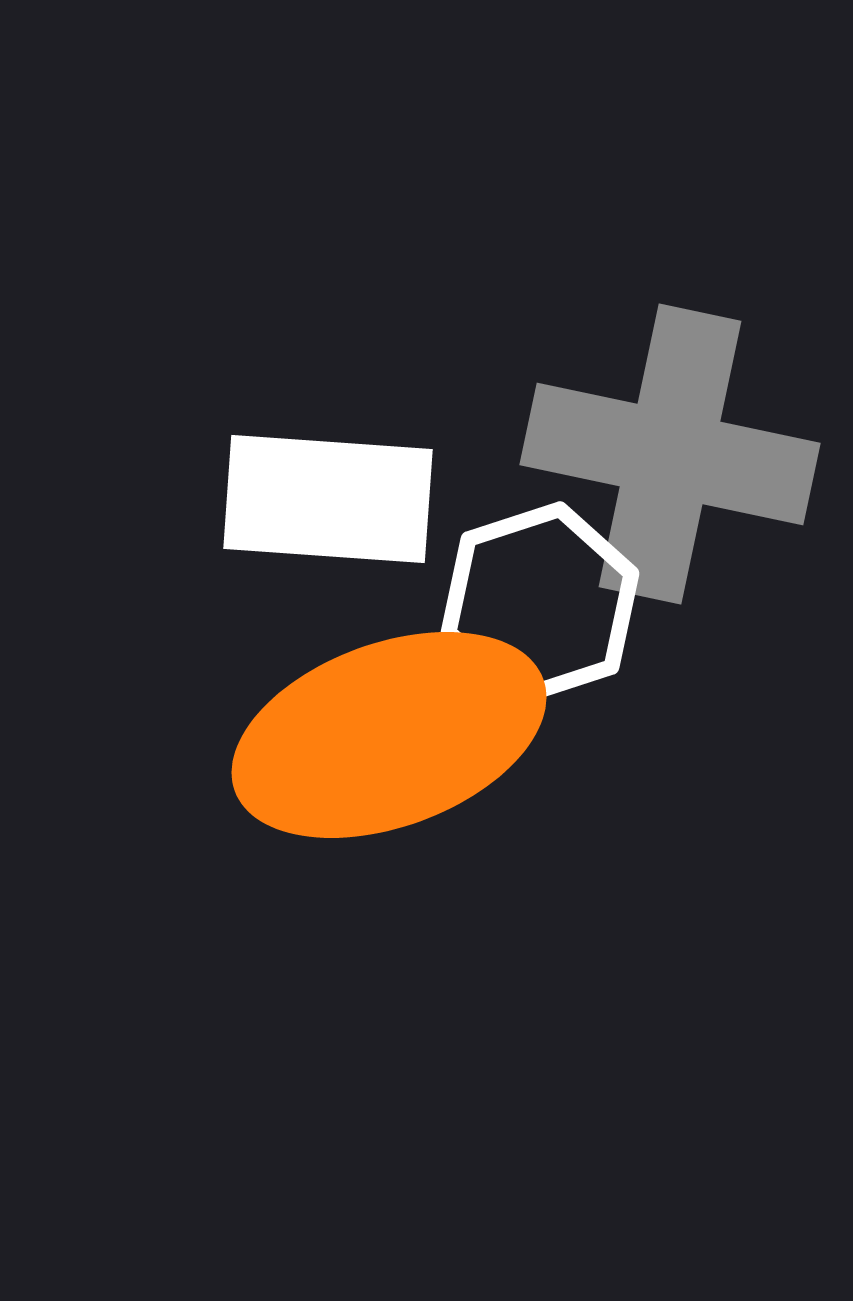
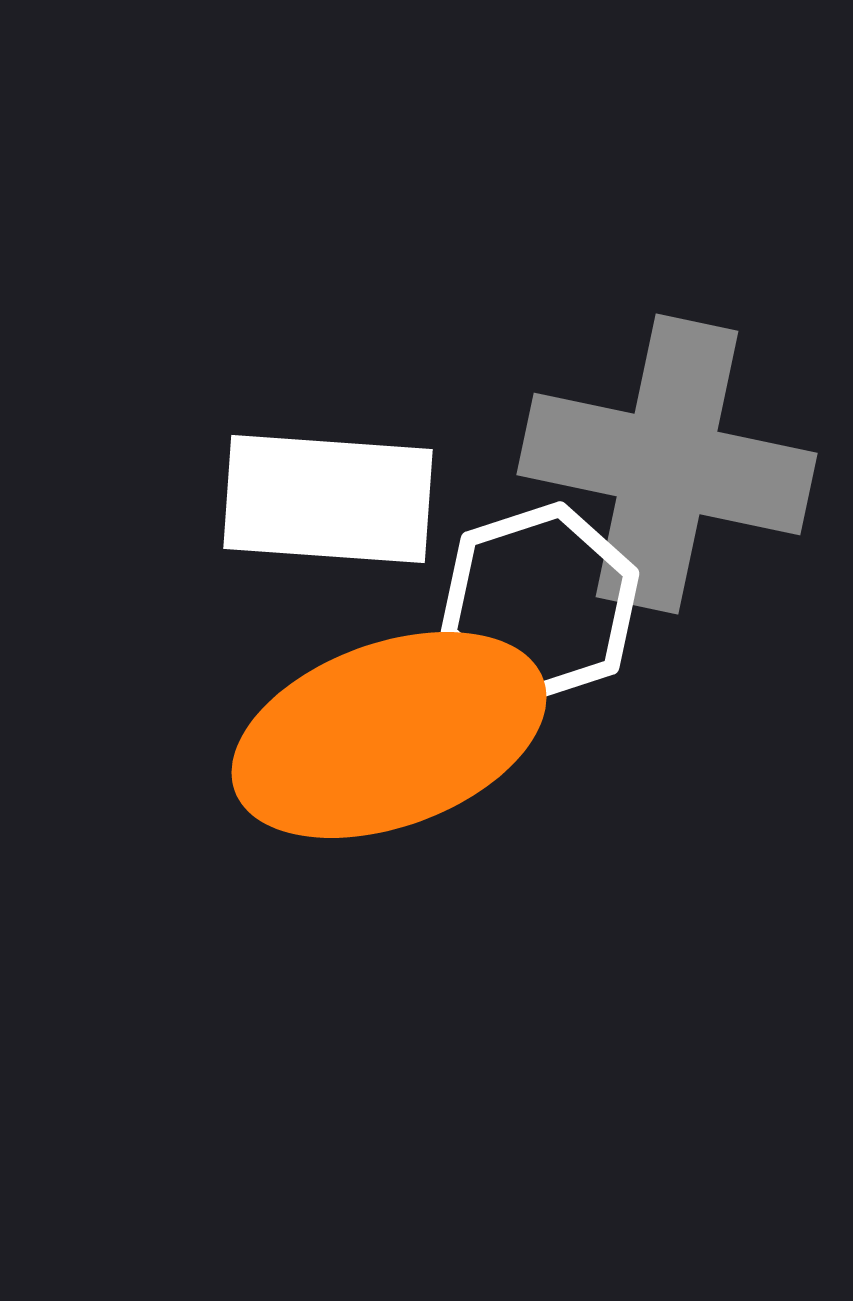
gray cross: moved 3 px left, 10 px down
